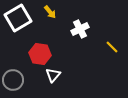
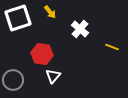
white square: rotated 12 degrees clockwise
white cross: rotated 24 degrees counterclockwise
yellow line: rotated 24 degrees counterclockwise
red hexagon: moved 2 px right
white triangle: moved 1 px down
